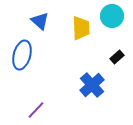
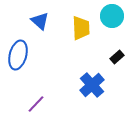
blue ellipse: moved 4 px left
purple line: moved 6 px up
